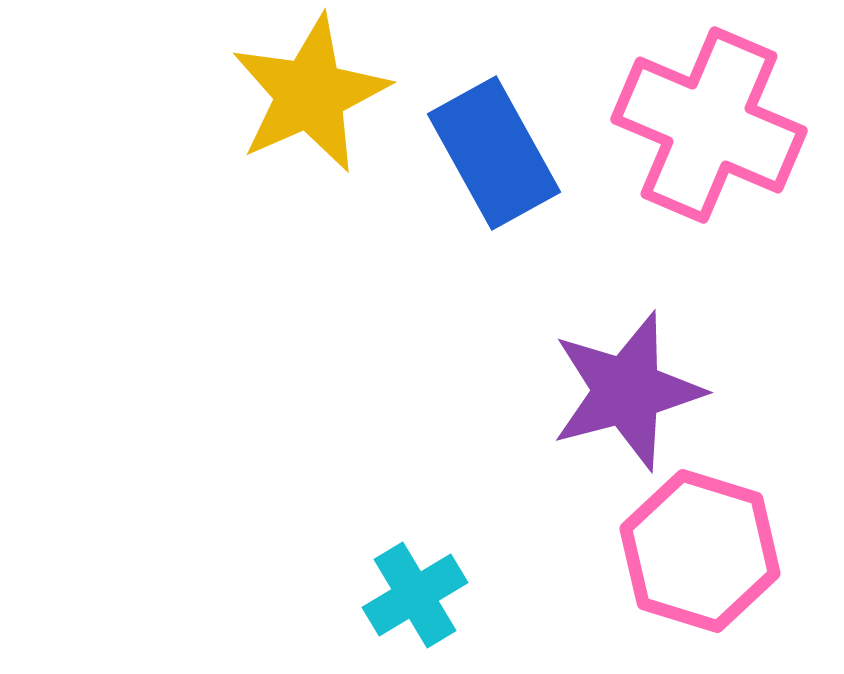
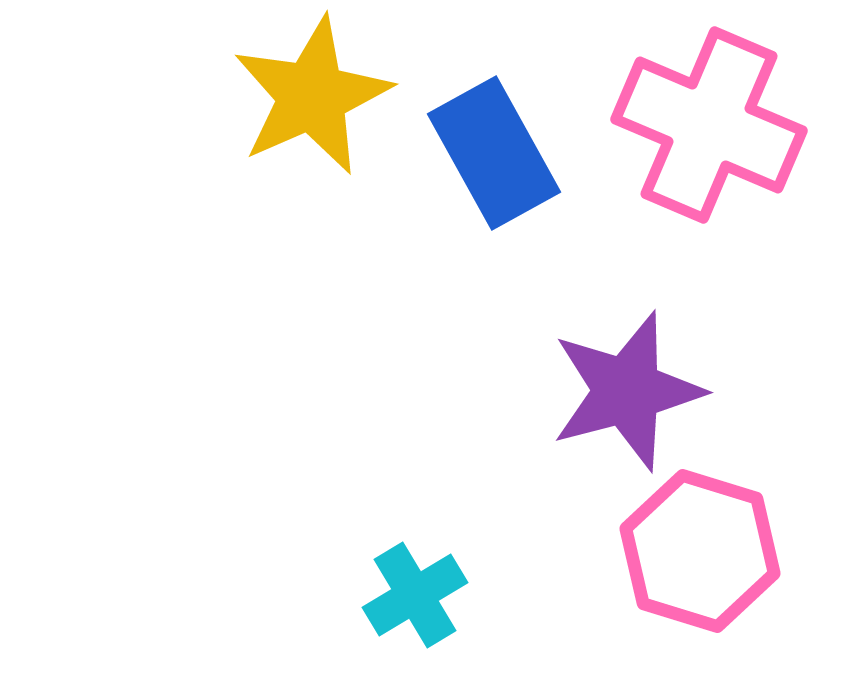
yellow star: moved 2 px right, 2 px down
